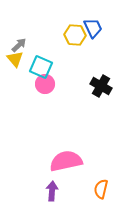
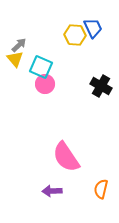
pink semicircle: moved 4 px up; rotated 112 degrees counterclockwise
purple arrow: rotated 96 degrees counterclockwise
